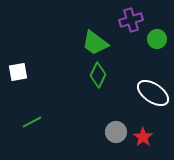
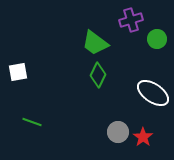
green line: rotated 48 degrees clockwise
gray circle: moved 2 px right
